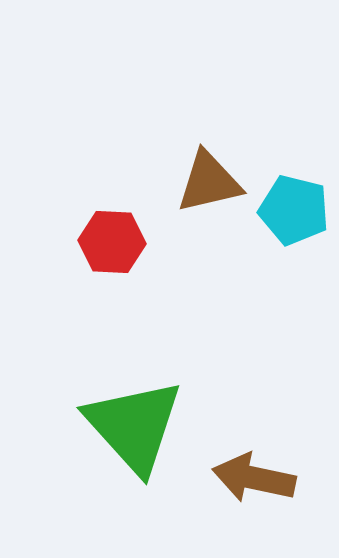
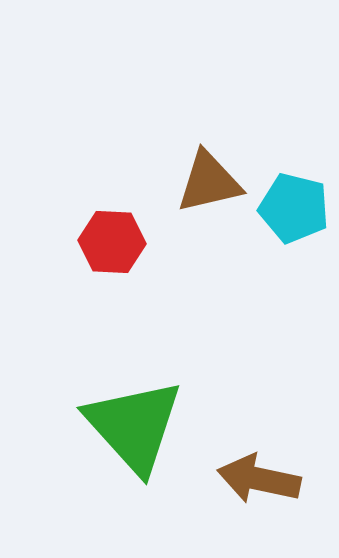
cyan pentagon: moved 2 px up
brown arrow: moved 5 px right, 1 px down
